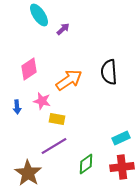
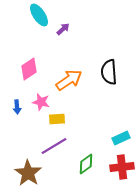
pink star: moved 1 px left, 1 px down
yellow rectangle: rotated 14 degrees counterclockwise
